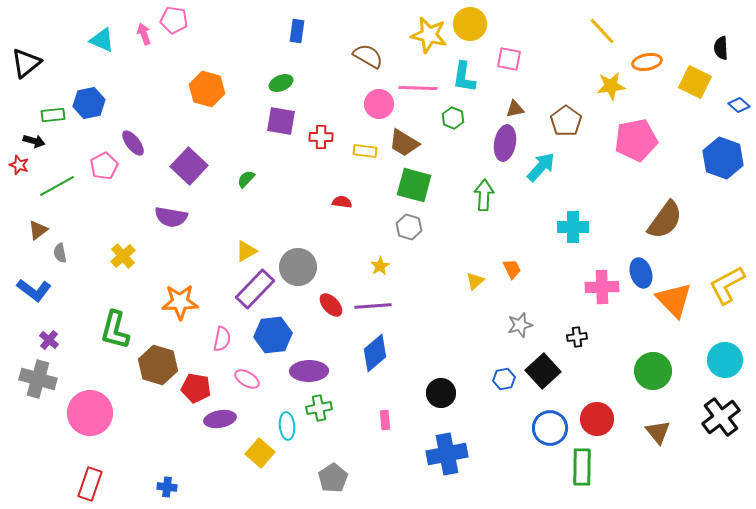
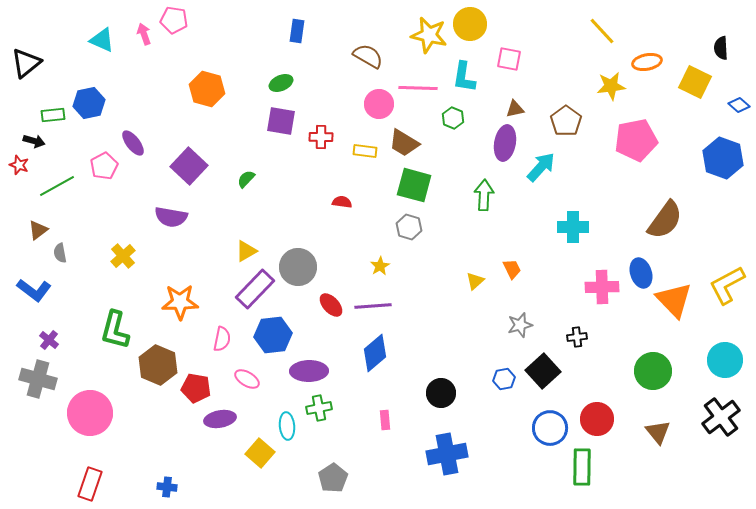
brown hexagon at (158, 365): rotated 6 degrees clockwise
